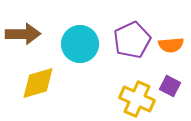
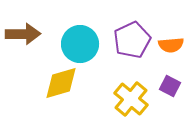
yellow diamond: moved 23 px right
yellow cross: moved 6 px left; rotated 16 degrees clockwise
